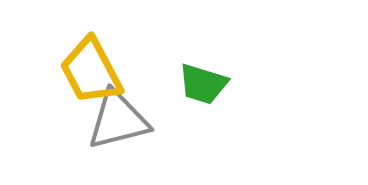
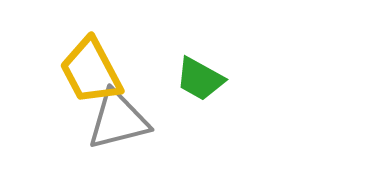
green trapezoid: moved 3 px left, 5 px up; rotated 12 degrees clockwise
